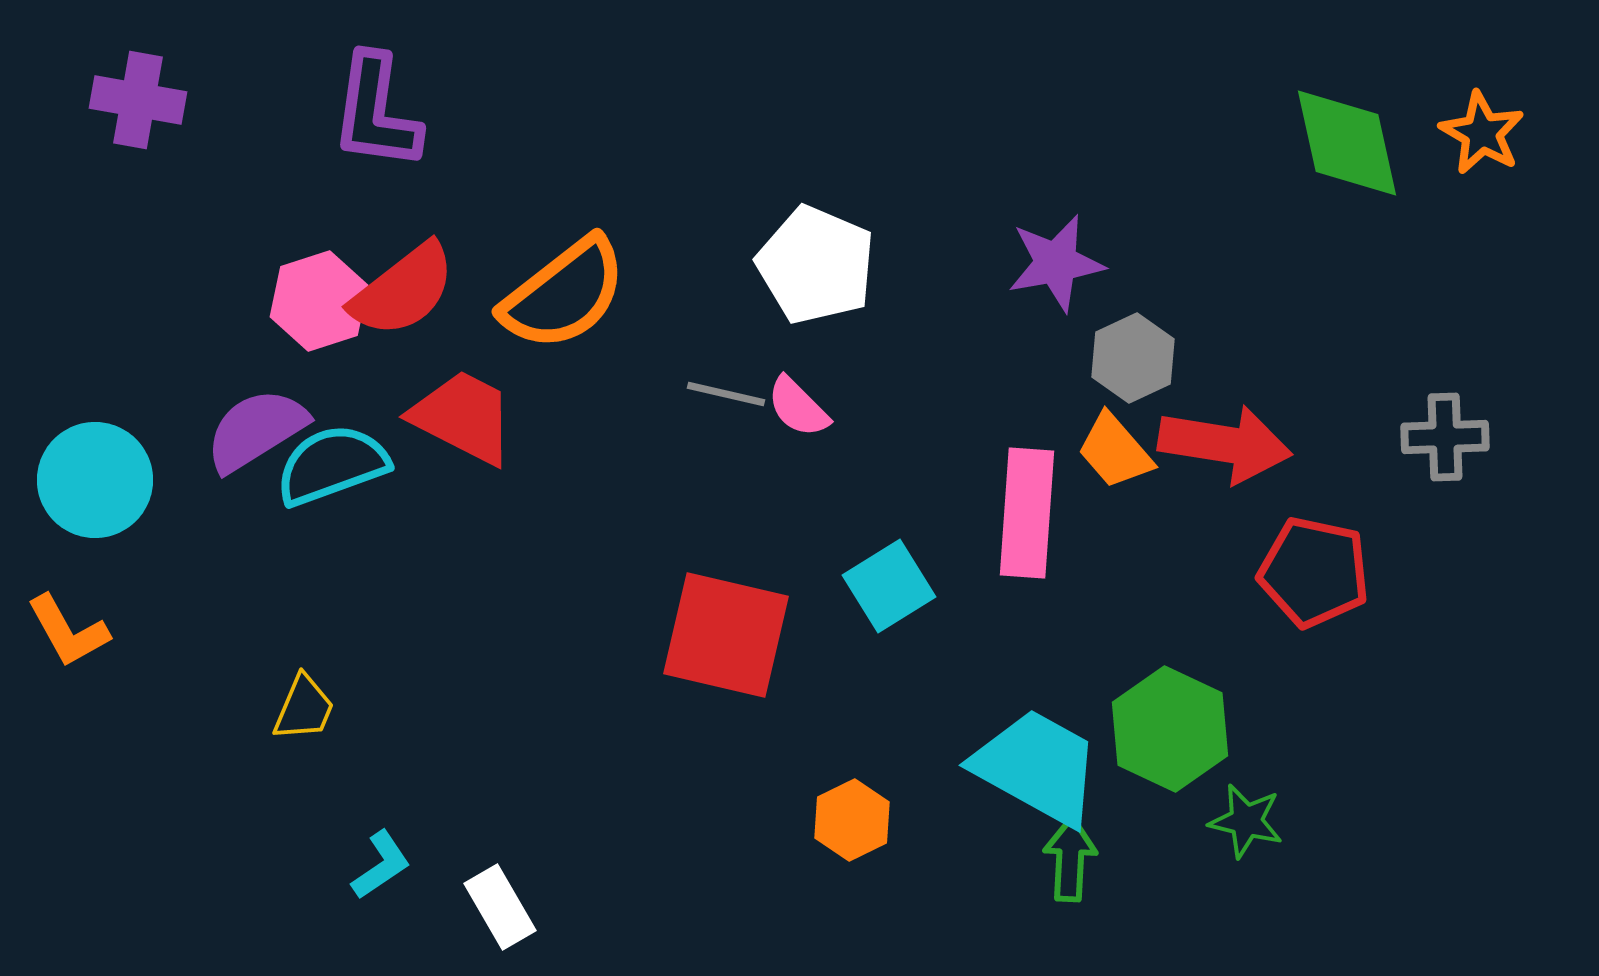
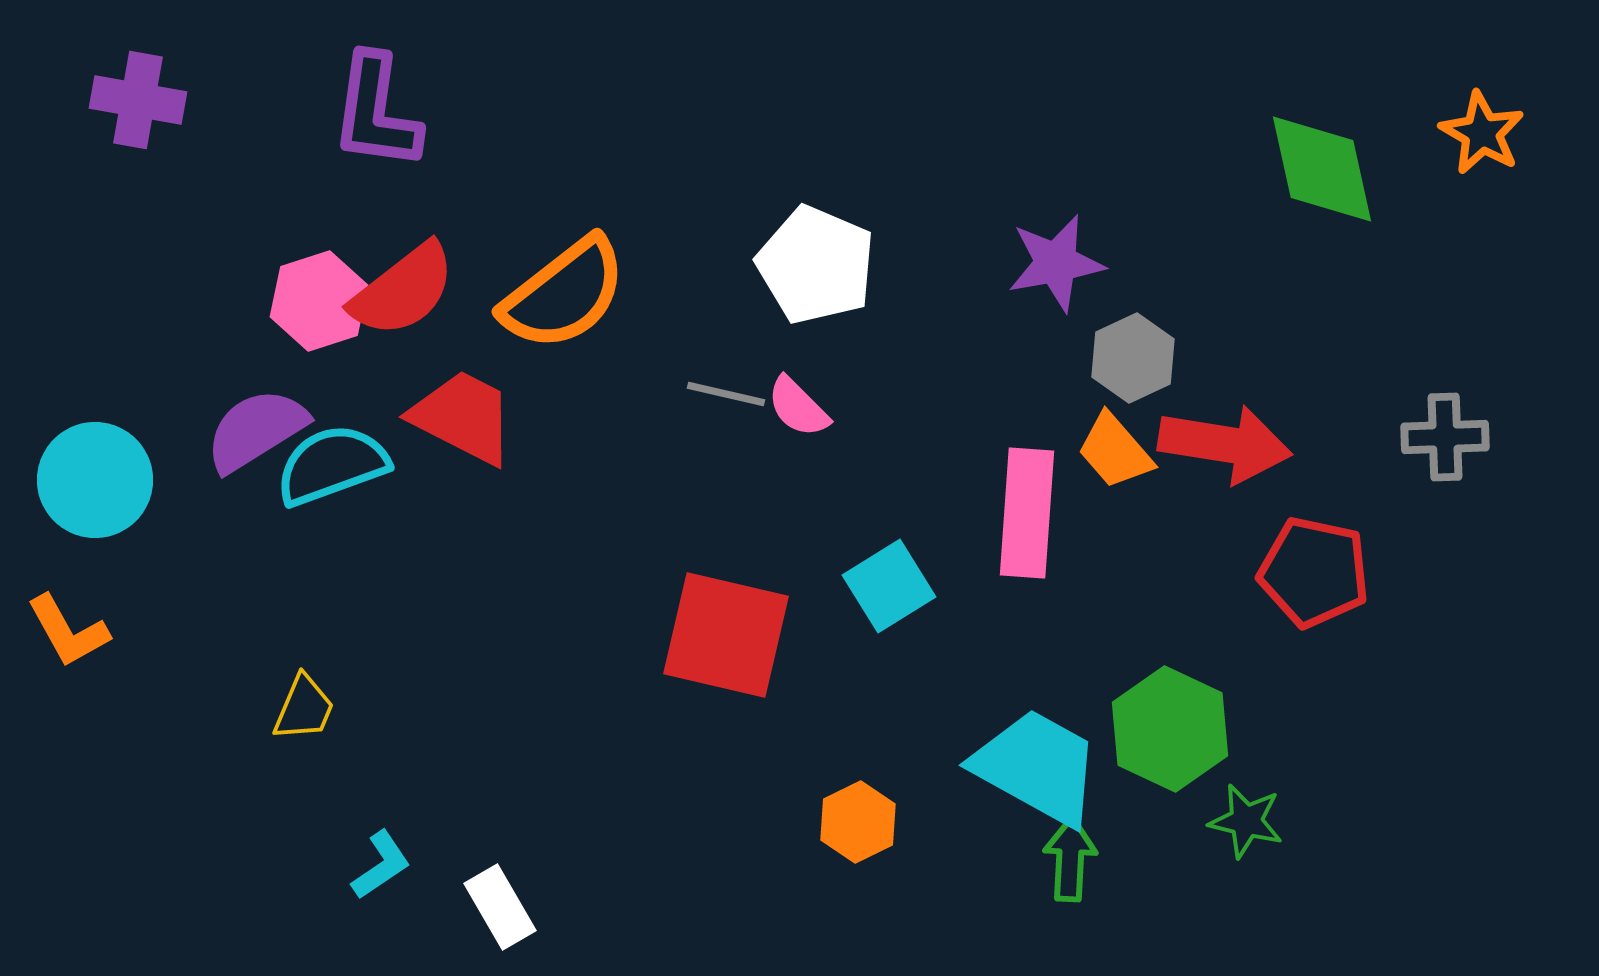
green diamond: moved 25 px left, 26 px down
orange hexagon: moved 6 px right, 2 px down
